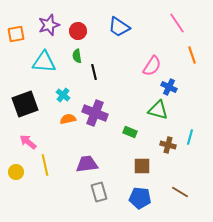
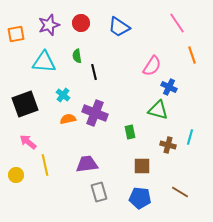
red circle: moved 3 px right, 8 px up
green rectangle: rotated 56 degrees clockwise
yellow circle: moved 3 px down
